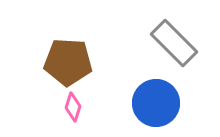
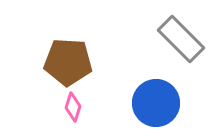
gray rectangle: moved 7 px right, 4 px up
